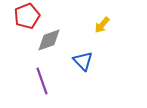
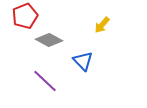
red pentagon: moved 2 px left
gray diamond: rotated 48 degrees clockwise
purple line: moved 3 px right; rotated 28 degrees counterclockwise
